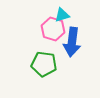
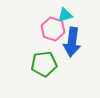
cyan triangle: moved 3 px right
green pentagon: rotated 15 degrees counterclockwise
